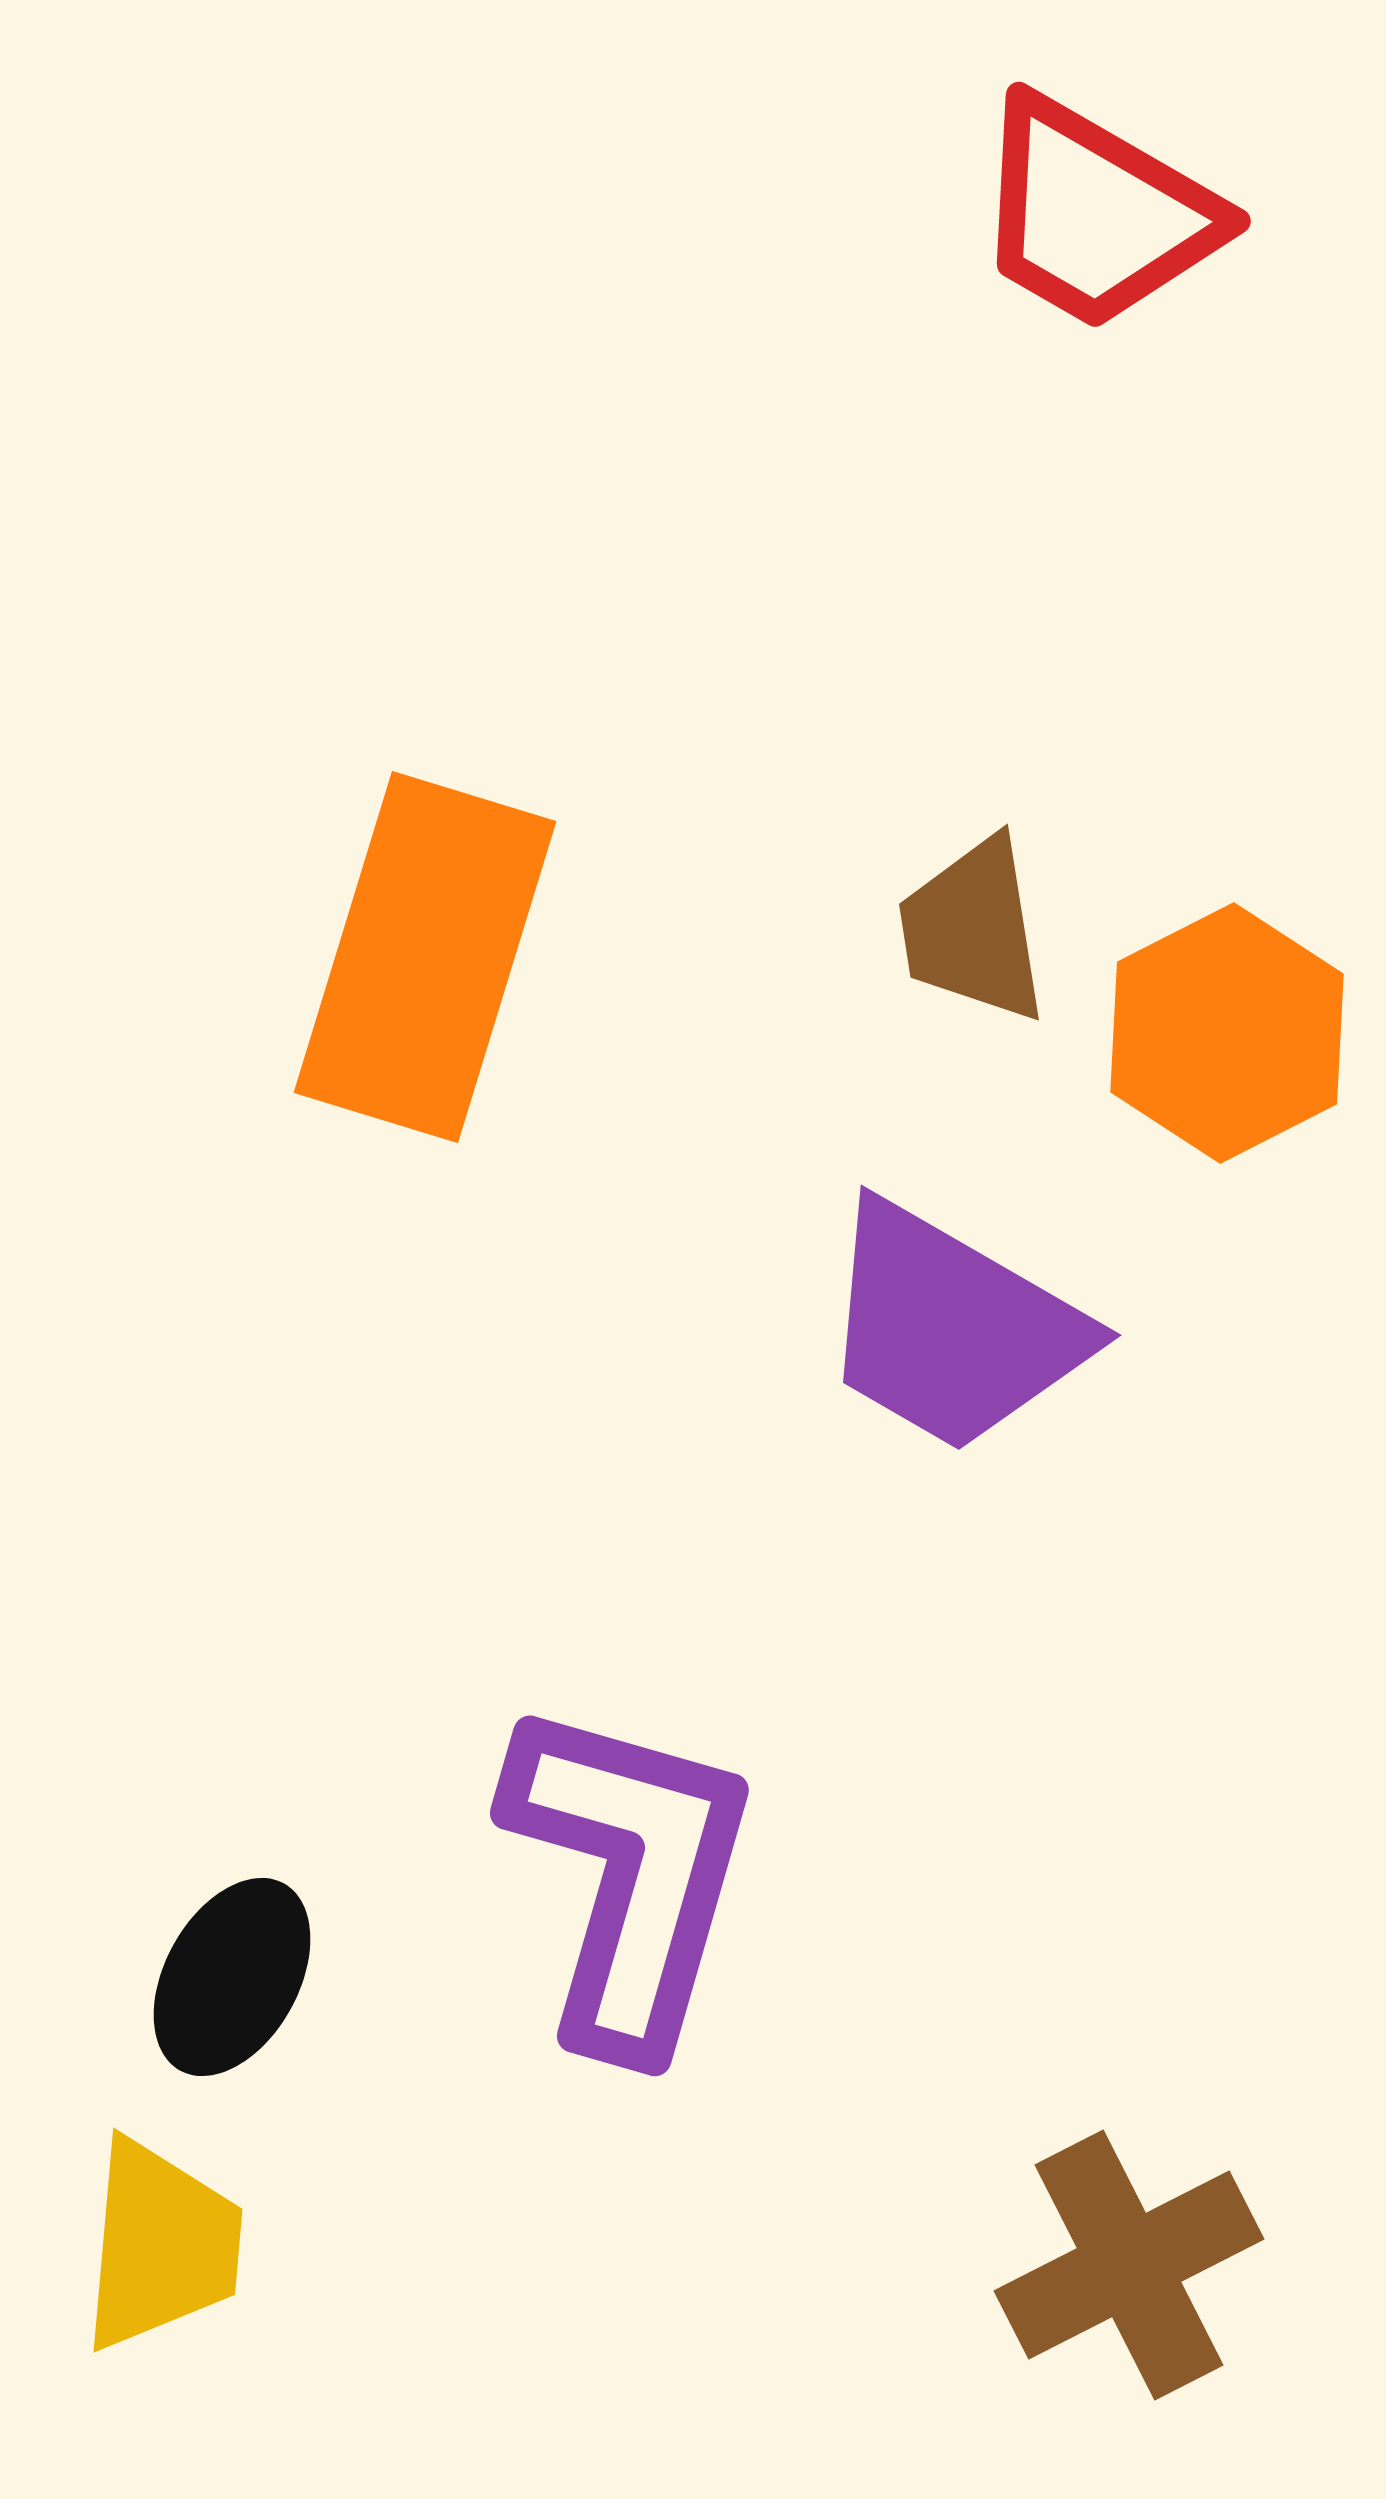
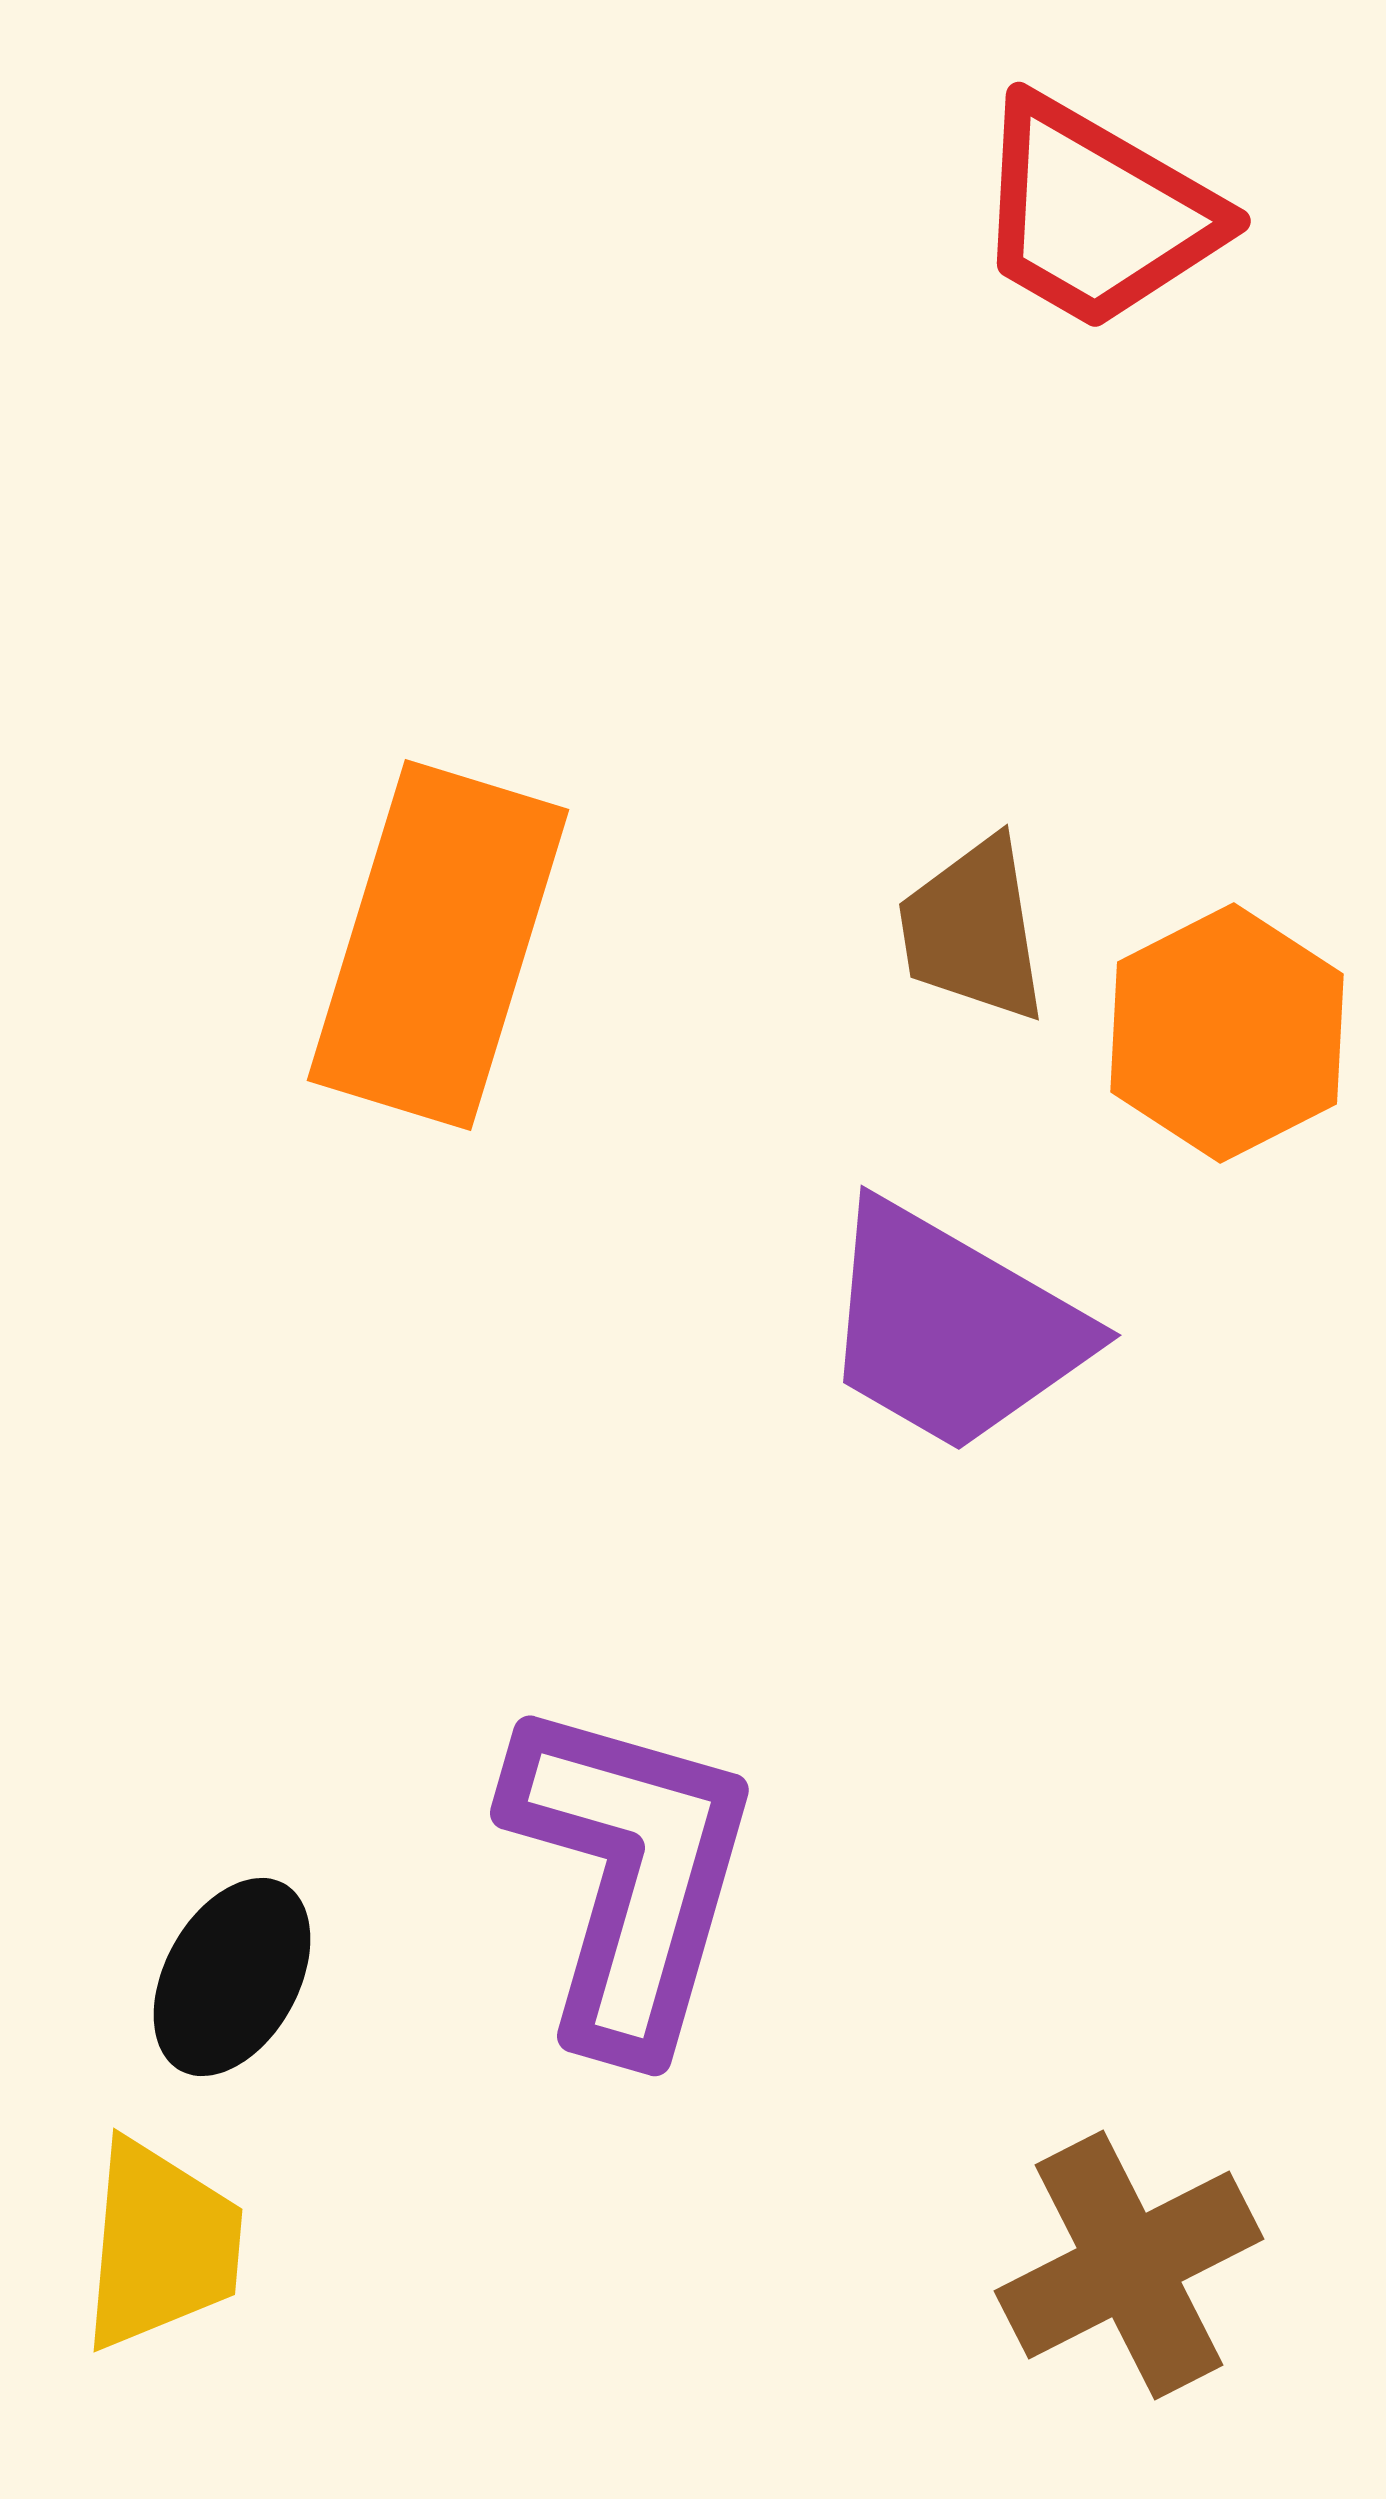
orange rectangle: moved 13 px right, 12 px up
